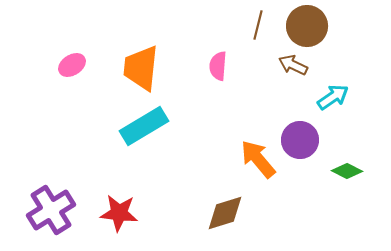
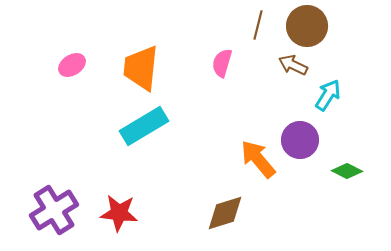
pink semicircle: moved 4 px right, 3 px up; rotated 12 degrees clockwise
cyan arrow: moved 5 px left, 2 px up; rotated 24 degrees counterclockwise
purple cross: moved 3 px right
